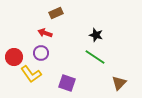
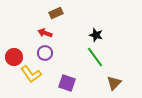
purple circle: moved 4 px right
green line: rotated 20 degrees clockwise
brown triangle: moved 5 px left
